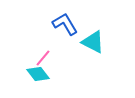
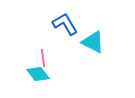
pink line: rotated 48 degrees counterclockwise
